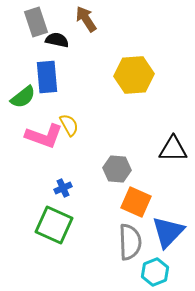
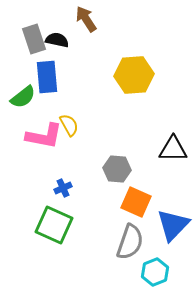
gray rectangle: moved 2 px left, 17 px down
pink L-shape: rotated 9 degrees counterclockwise
blue triangle: moved 5 px right, 7 px up
gray semicircle: rotated 21 degrees clockwise
